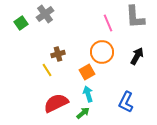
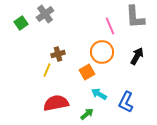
pink line: moved 2 px right, 3 px down
yellow line: rotated 56 degrees clockwise
cyan arrow: moved 11 px right; rotated 42 degrees counterclockwise
red semicircle: rotated 15 degrees clockwise
green arrow: moved 4 px right, 1 px down
